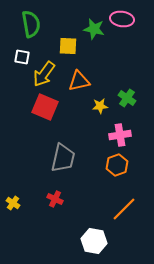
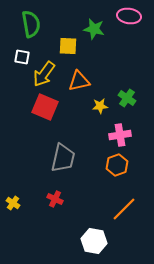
pink ellipse: moved 7 px right, 3 px up
